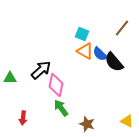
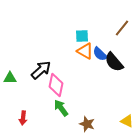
cyan square: moved 2 px down; rotated 24 degrees counterclockwise
